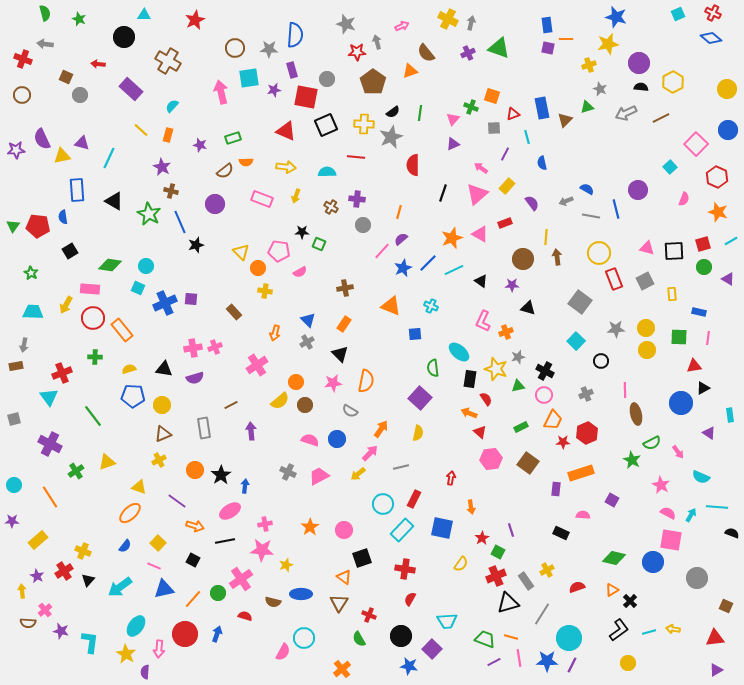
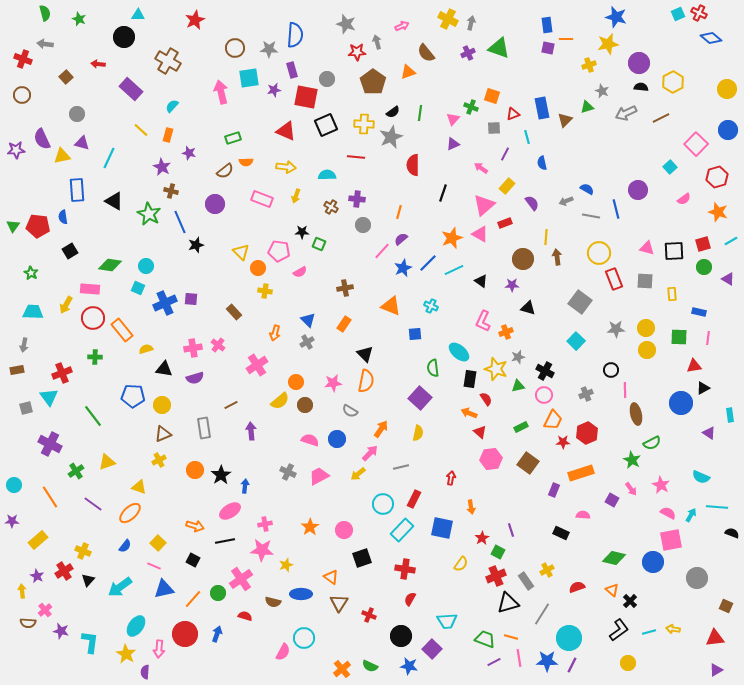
red cross at (713, 13): moved 14 px left
cyan triangle at (144, 15): moved 6 px left
orange triangle at (410, 71): moved 2 px left, 1 px down
brown square at (66, 77): rotated 24 degrees clockwise
gray star at (600, 89): moved 2 px right, 2 px down
gray circle at (80, 95): moved 3 px left, 19 px down
purple star at (200, 145): moved 11 px left, 8 px down
cyan semicircle at (327, 172): moved 3 px down
red hexagon at (717, 177): rotated 20 degrees clockwise
pink triangle at (477, 194): moved 7 px right, 11 px down
pink semicircle at (684, 199): rotated 32 degrees clockwise
gray square at (645, 281): rotated 30 degrees clockwise
pink cross at (215, 347): moved 3 px right, 2 px up; rotated 32 degrees counterclockwise
black triangle at (340, 354): moved 25 px right
black circle at (601, 361): moved 10 px right, 9 px down
brown rectangle at (16, 366): moved 1 px right, 4 px down
yellow semicircle at (129, 369): moved 17 px right, 20 px up
gray square at (14, 419): moved 12 px right, 11 px up
pink arrow at (678, 452): moved 47 px left, 37 px down
purple rectangle at (556, 489): moved 2 px left, 1 px down; rotated 16 degrees clockwise
purple line at (177, 501): moved 84 px left, 3 px down
pink square at (671, 540): rotated 20 degrees counterclockwise
orange triangle at (344, 577): moved 13 px left
orange triangle at (612, 590): rotated 48 degrees counterclockwise
green semicircle at (359, 639): moved 11 px right, 27 px down; rotated 35 degrees counterclockwise
